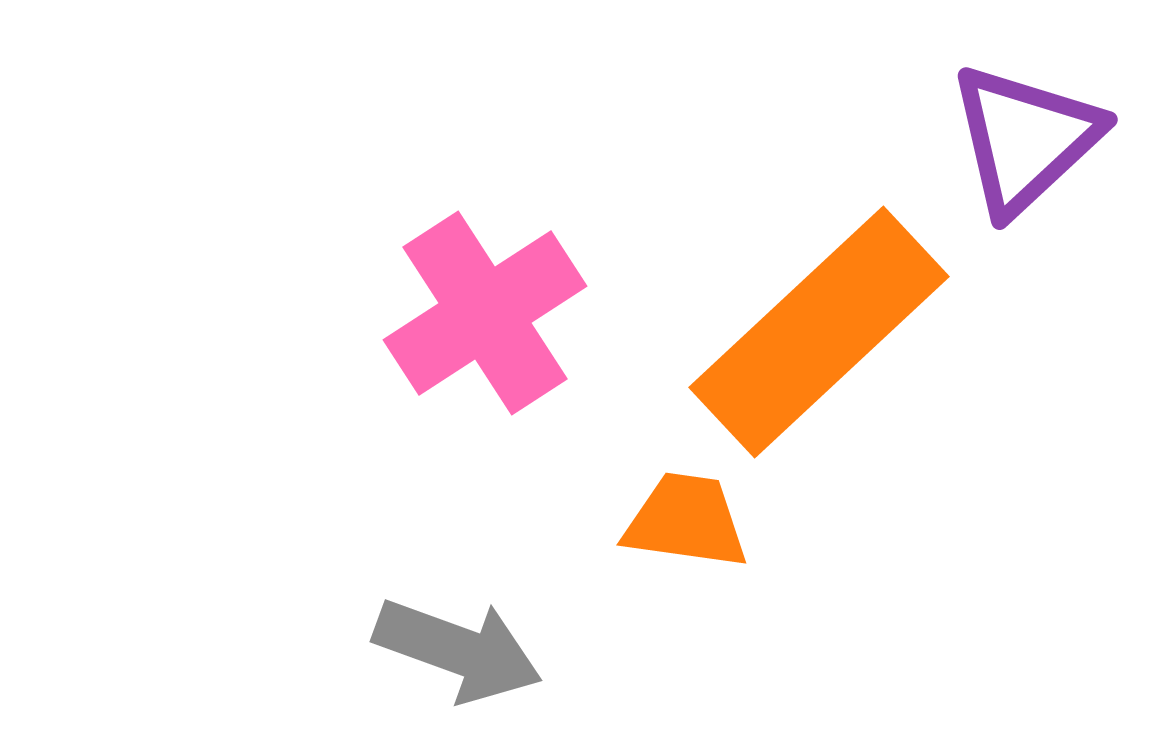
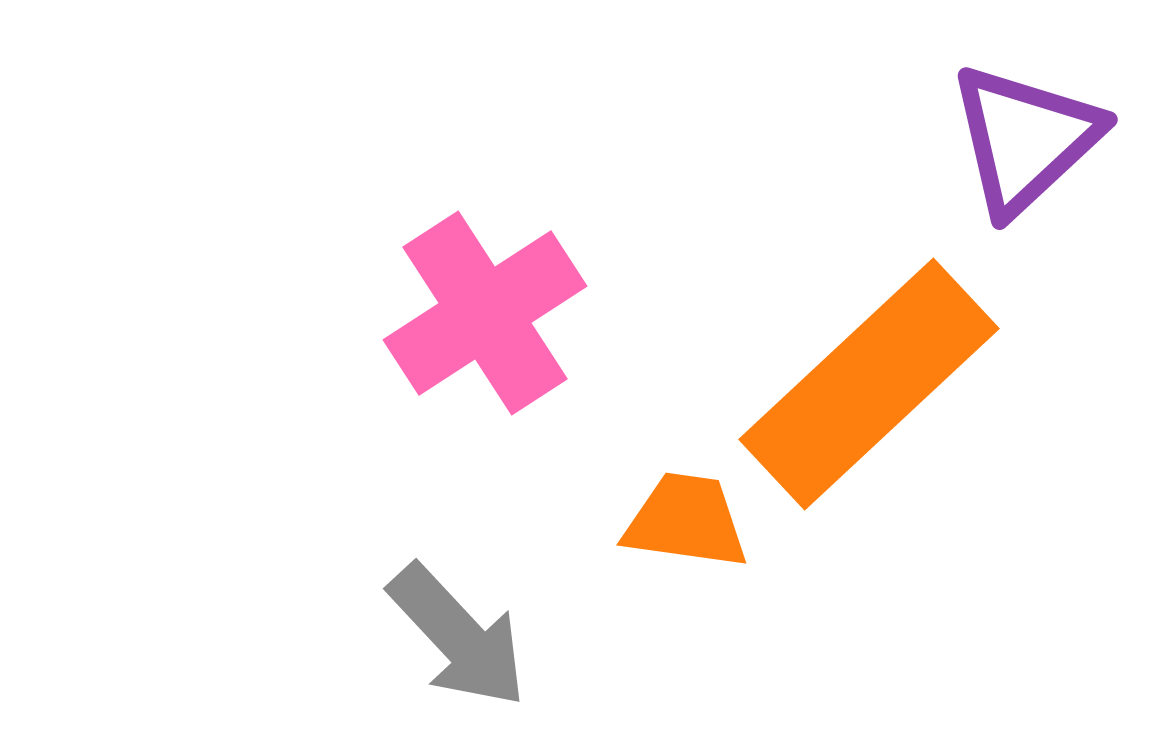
orange rectangle: moved 50 px right, 52 px down
gray arrow: moved 14 px up; rotated 27 degrees clockwise
